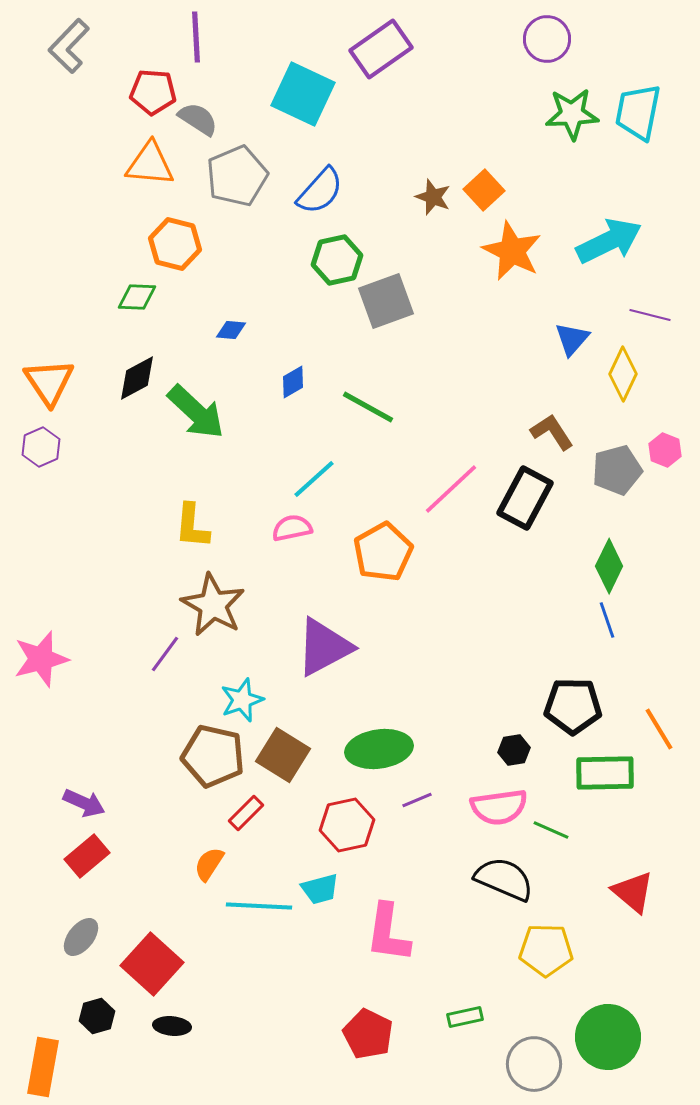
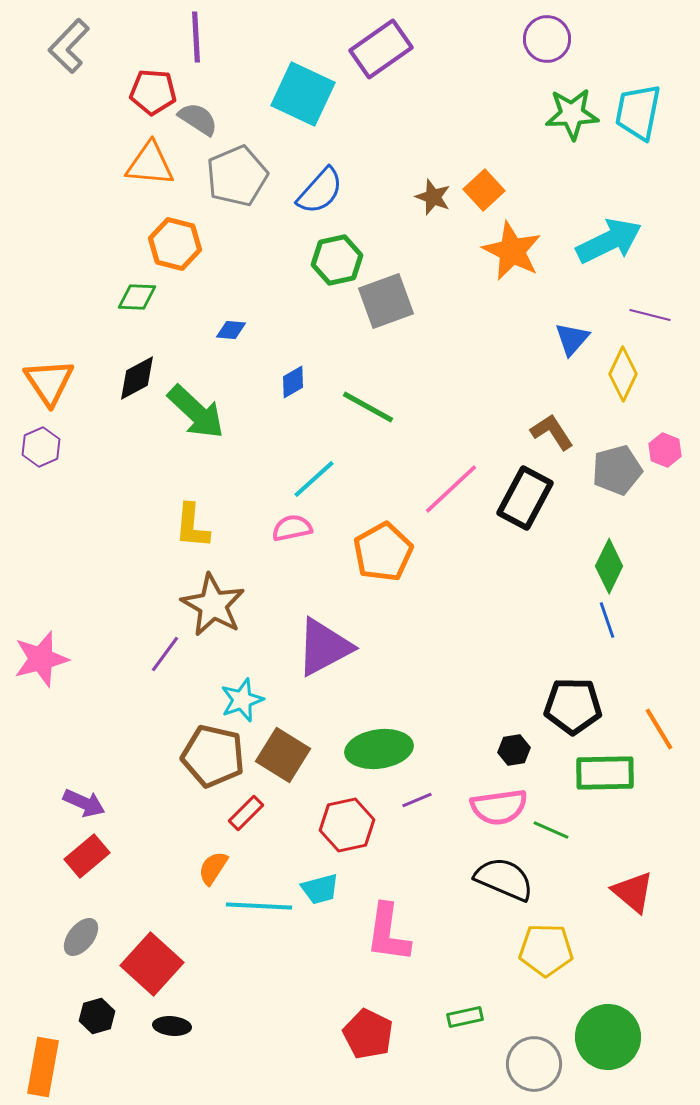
orange semicircle at (209, 864): moved 4 px right, 4 px down
